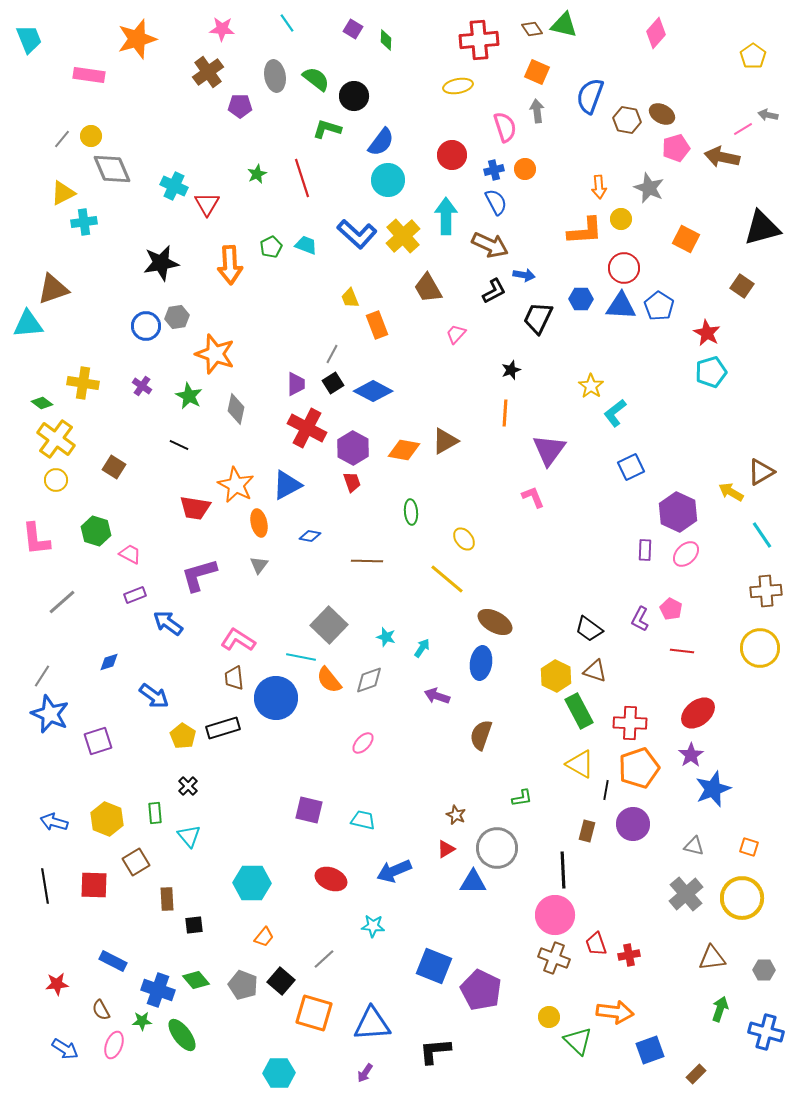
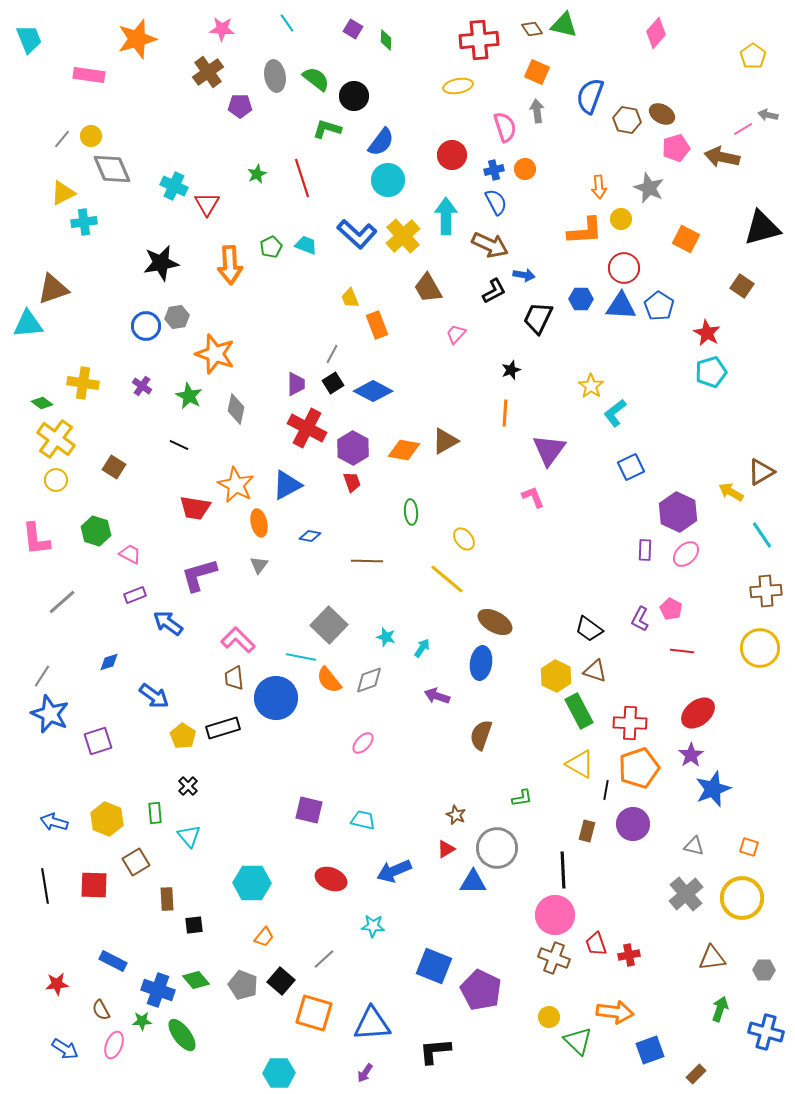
pink L-shape at (238, 640): rotated 12 degrees clockwise
